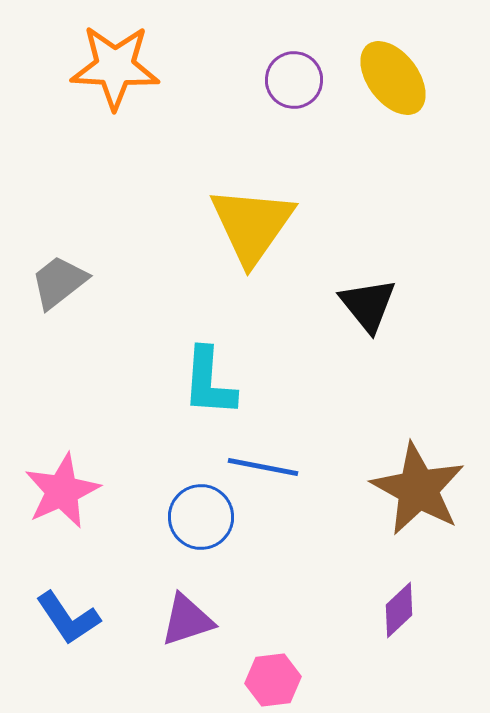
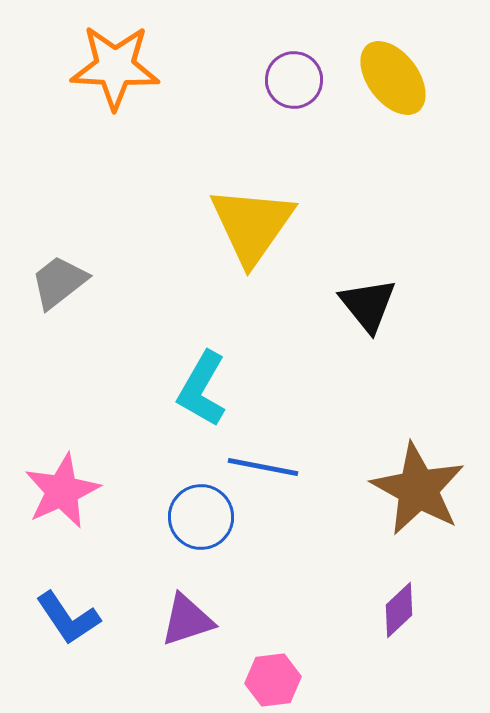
cyan L-shape: moved 7 px left, 7 px down; rotated 26 degrees clockwise
